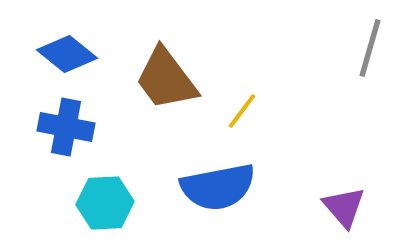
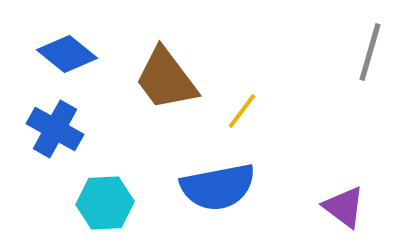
gray line: moved 4 px down
blue cross: moved 11 px left, 2 px down; rotated 18 degrees clockwise
purple triangle: rotated 12 degrees counterclockwise
